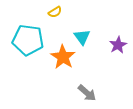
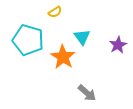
cyan pentagon: rotated 8 degrees clockwise
